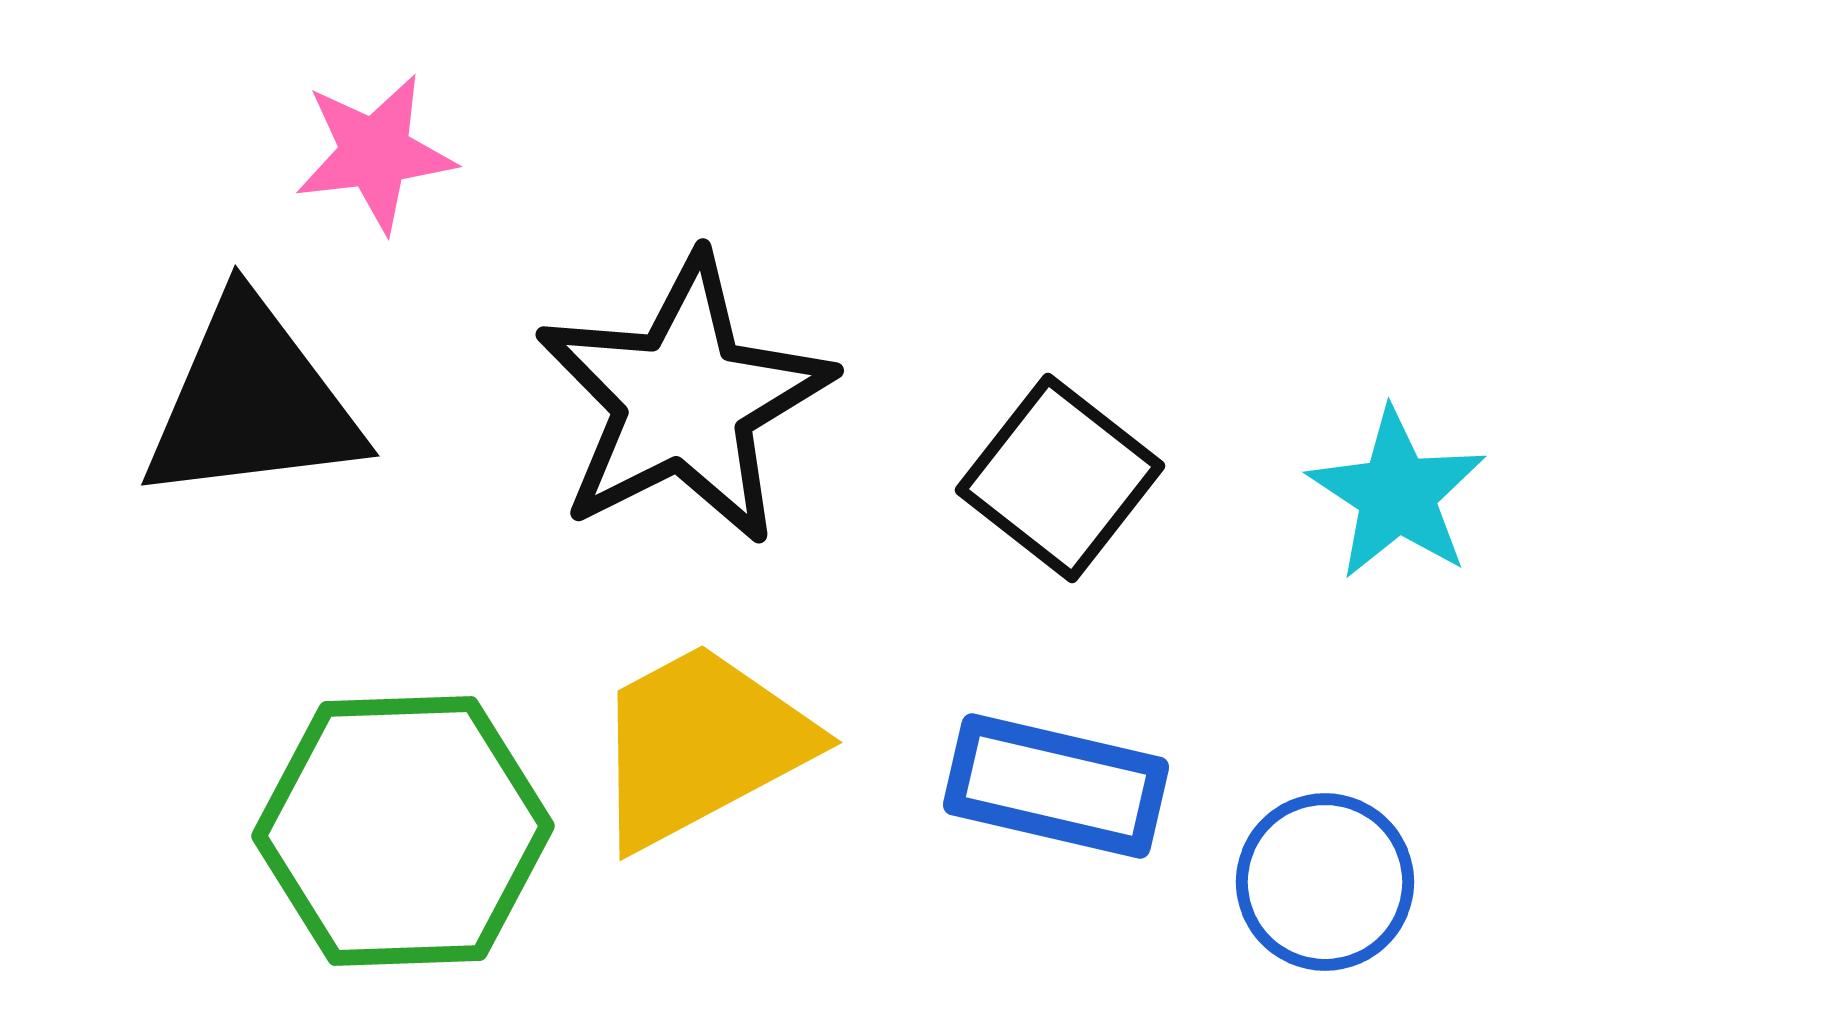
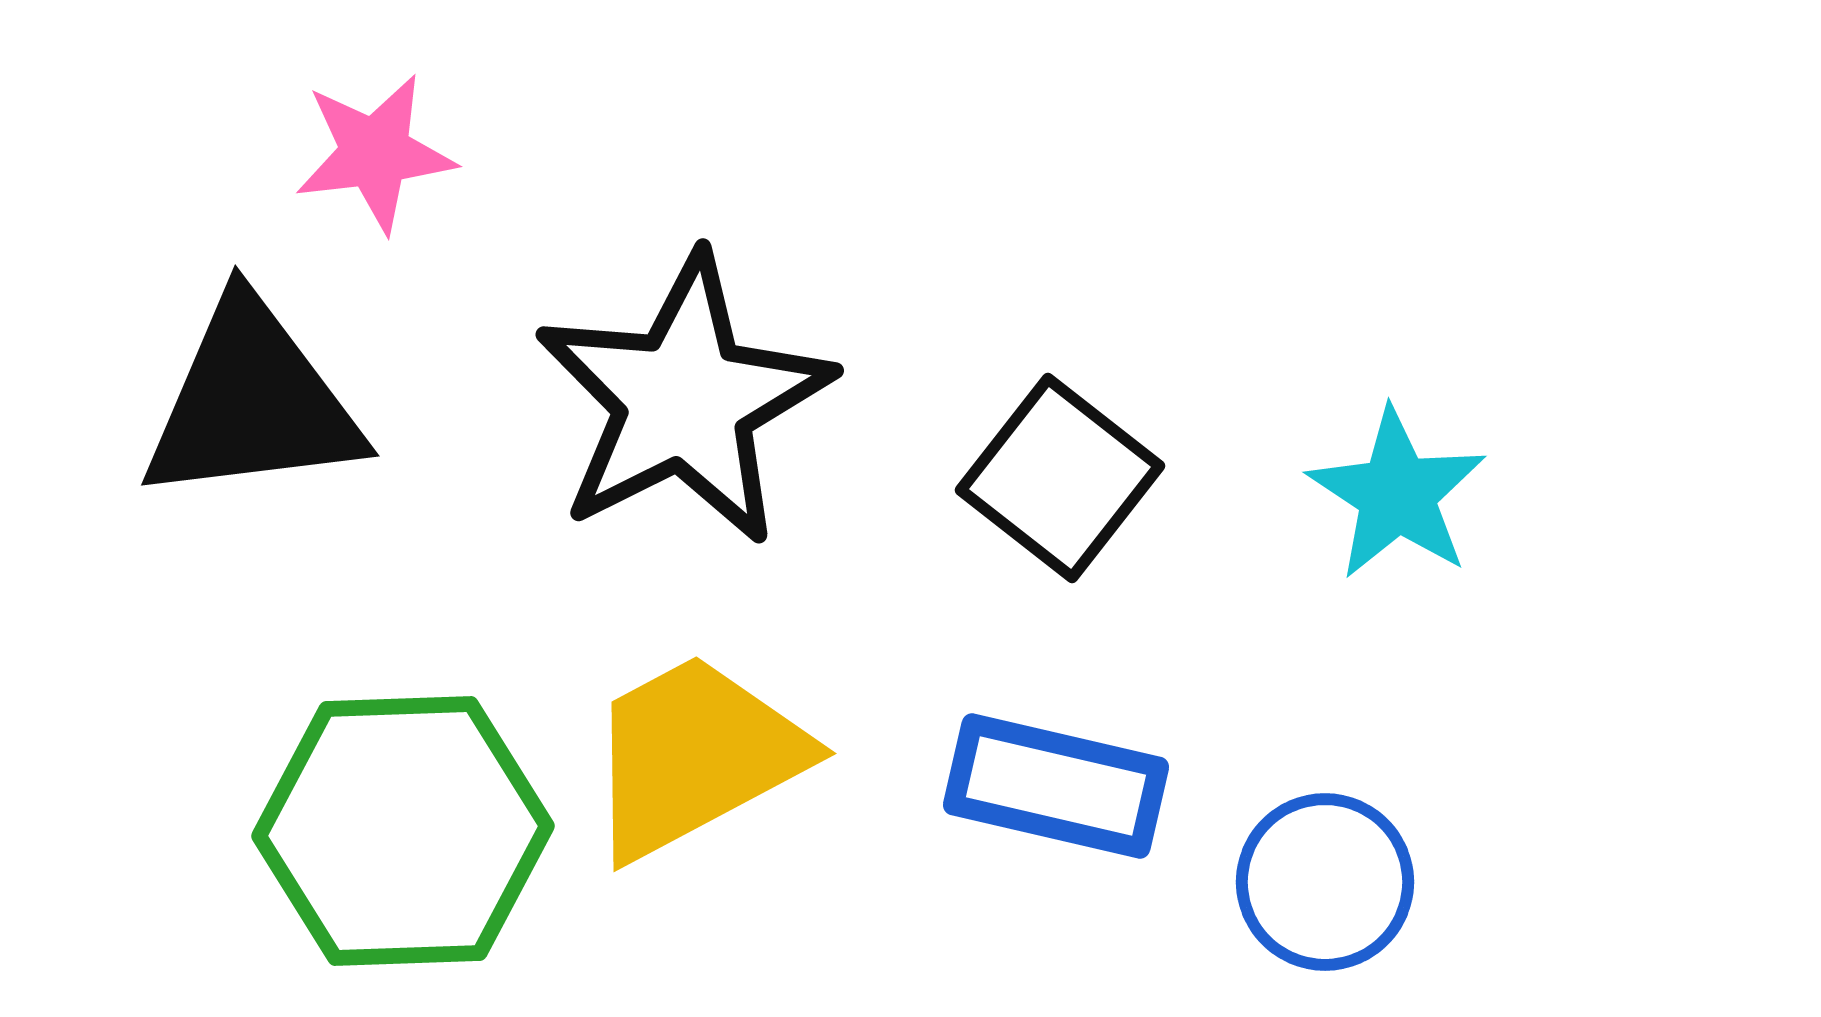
yellow trapezoid: moved 6 px left, 11 px down
